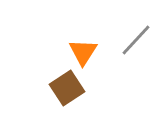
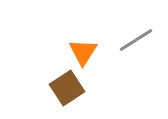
gray line: rotated 15 degrees clockwise
